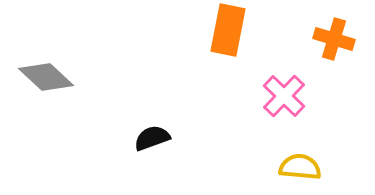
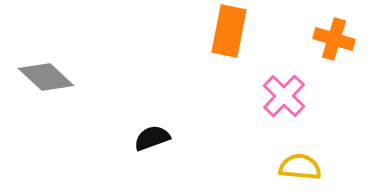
orange rectangle: moved 1 px right, 1 px down
